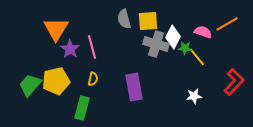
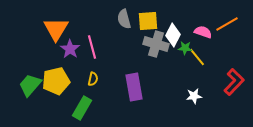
white diamond: moved 2 px up
green rectangle: rotated 15 degrees clockwise
